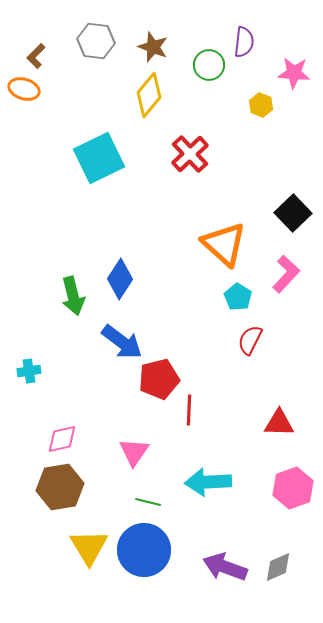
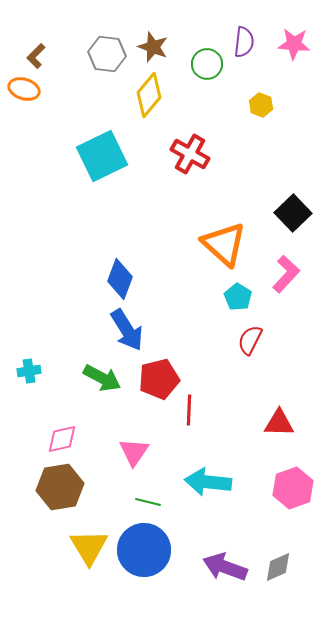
gray hexagon: moved 11 px right, 13 px down
green circle: moved 2 px left, 1 px up
pink star: moved 29 px up
red cross: rotated 18 degrees counterclockwise
cyan square: moved 3 px right, 2 px up
blue diamond: rotated 12 degrees counterclockwise
green arrow: moved 29 px right, 82 px down; rotated 48 degrees counterclockwise
blue arrow: moved 5 px right, 12 px up; rotated 21 degrees clockwise
cyan arrow: rotated 9 degrees clockwise
